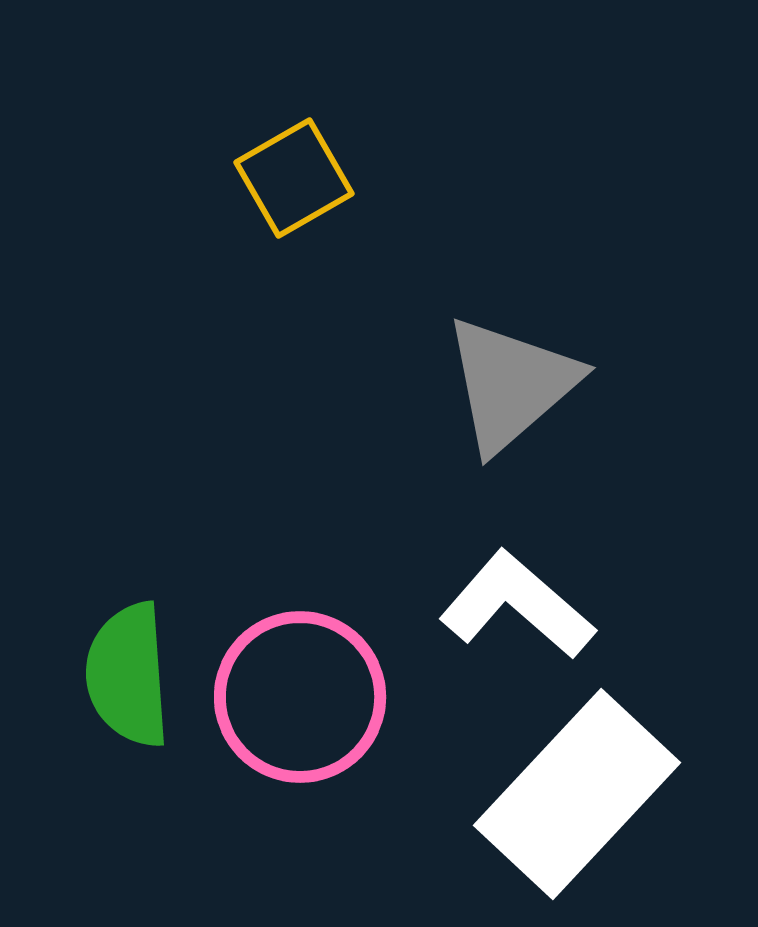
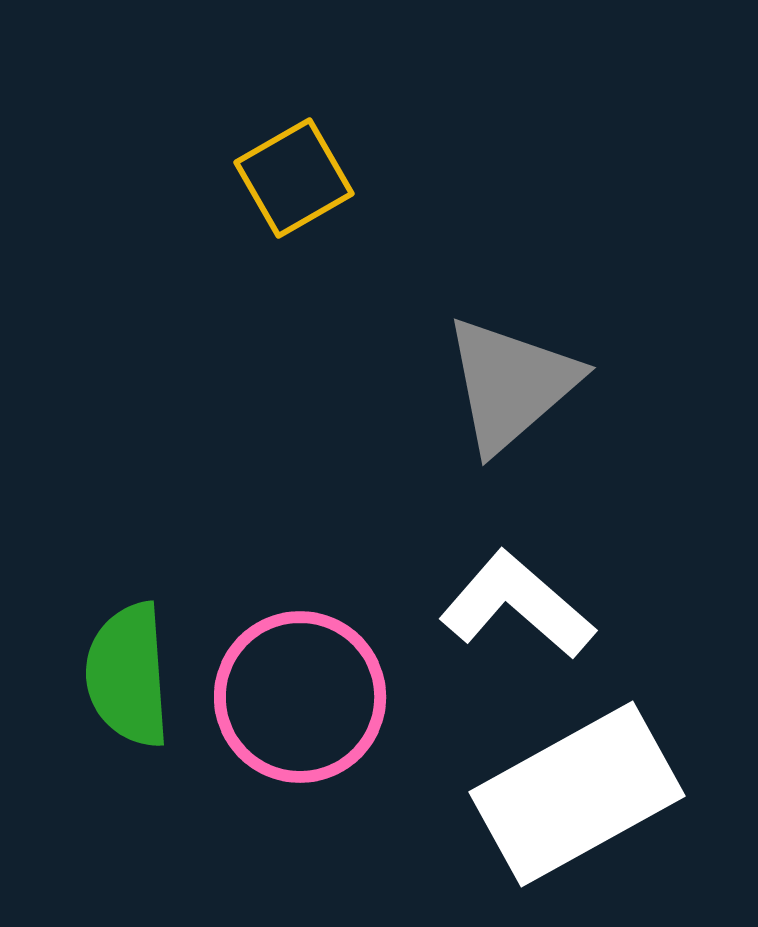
white rectangle: rotated 18 degrees clockwise
